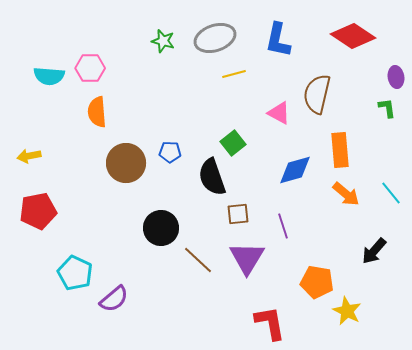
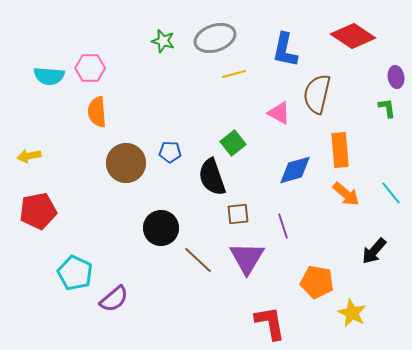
blue L-shape: moved 7 px right, 10 px down
yellow star: moved 5 px right, 2 px down
